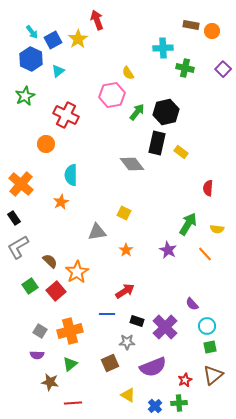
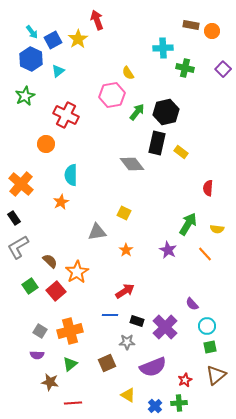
blue line at (107, 314): moved 3 px right, 1 px down
brown square at (110, 363): moved 3 px left
brown triangle at (213, 375): moved 3 px right
